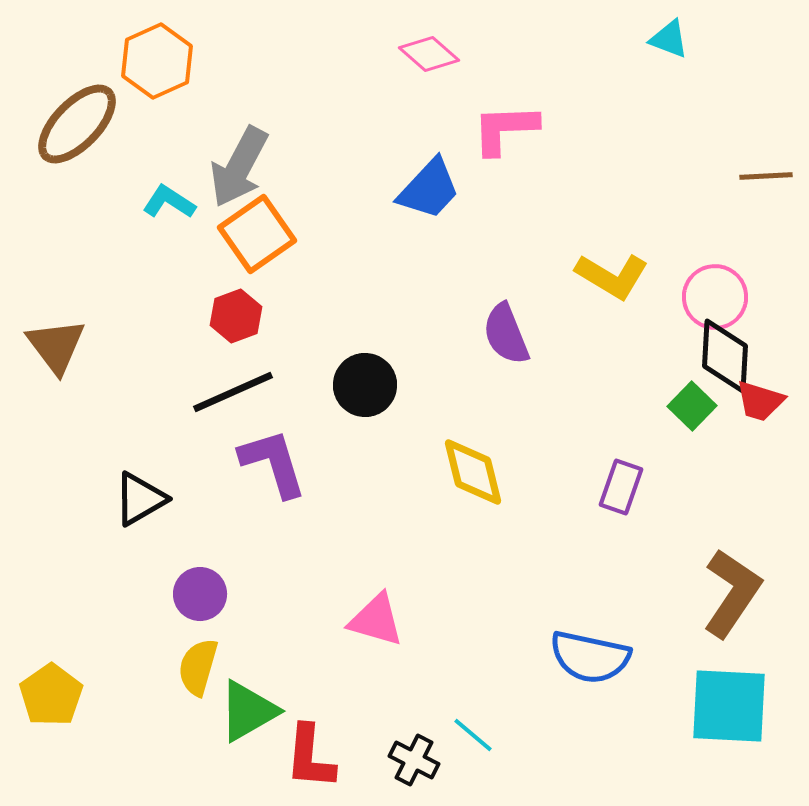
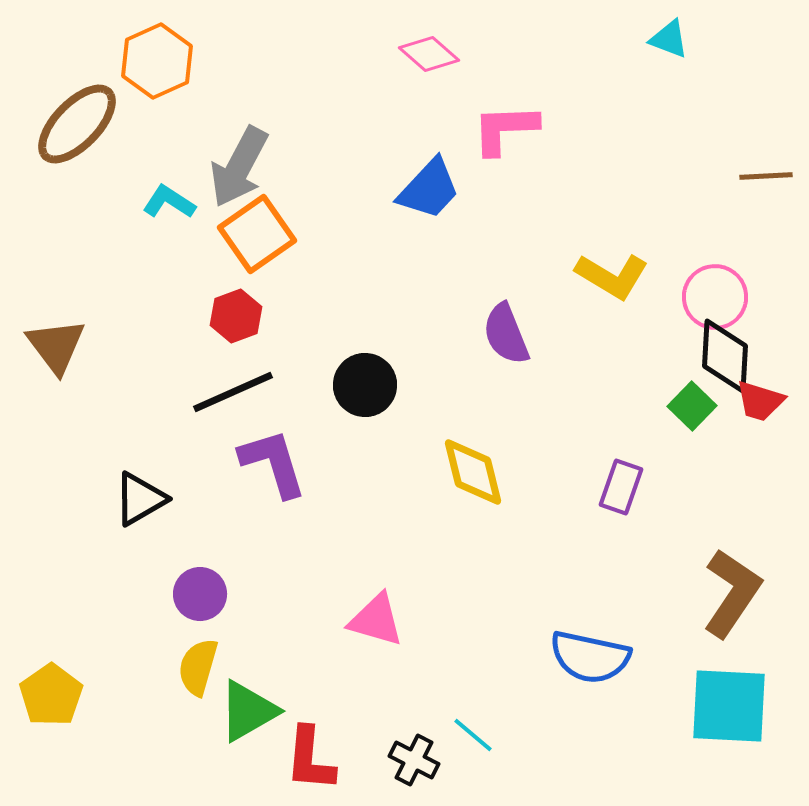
red L-shape: moved 2 px down
